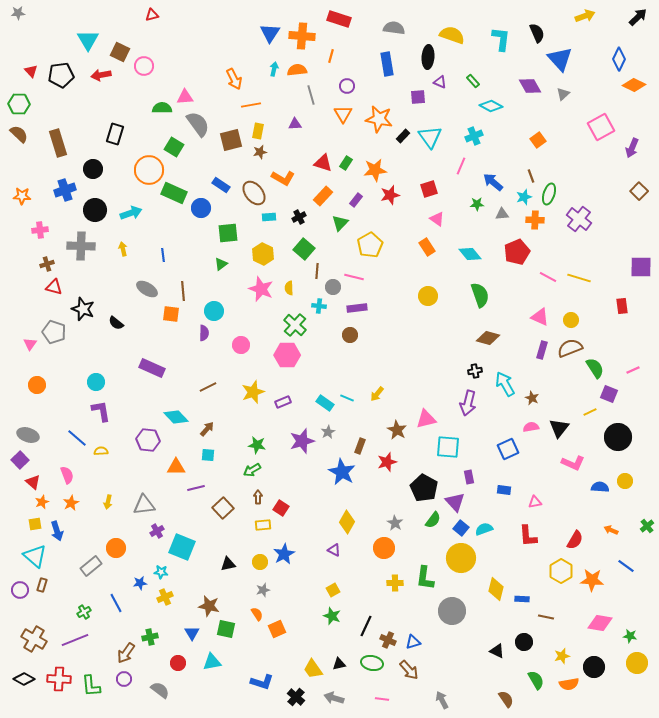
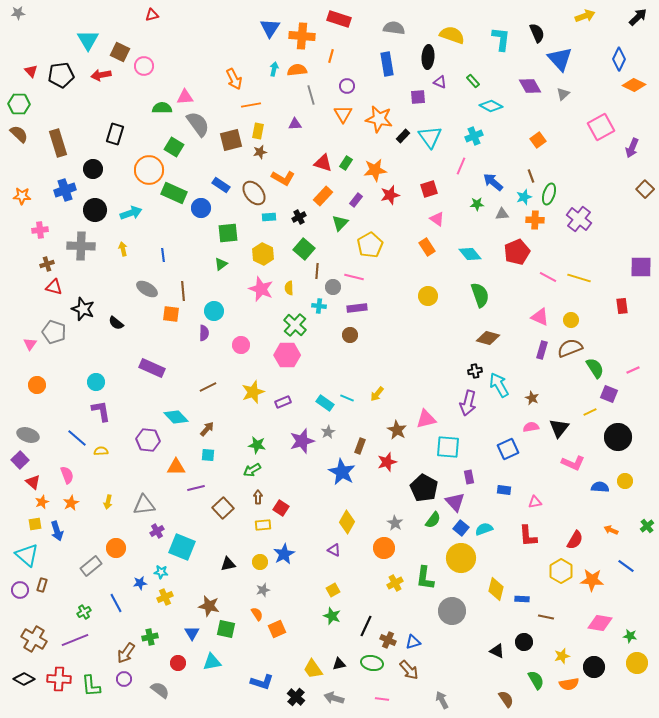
blue triangle at (270, 33): moved 5 px up
brown square at (639, 191): moved 6 px right, 2 px up
cyan arrow at (505, 384): moved 6 px left, 1 px down
cyan triangle at (35, 556): moved 8 px left, 1 px up
yellow cross at (395, 583): rotated 28 degrees counterclockwise
